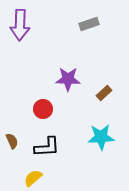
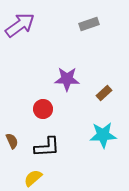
purple arrow: rotated 128 degrees counterclockwise
purple star: moved 1 px left
cyan star: moved 2 px right, 2 px up
